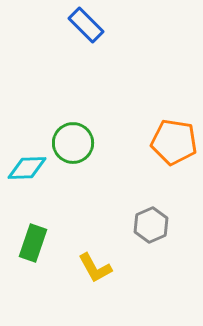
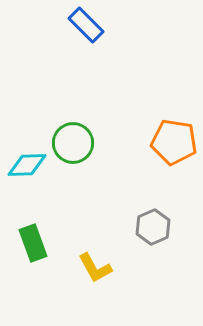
cyan diamond: moved 3 px up
gray hexagon: moved 2 px right, 2 px down
green rectangle: rotated 39 degrees counterclockwise
